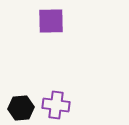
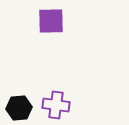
black hexagon: moved 2 px left
